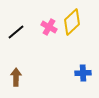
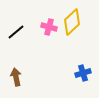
pink cross: rotated 14 degrees counterclockwise
blue cross: rotated 14 degrees counterclockwise
brown arrow: rotated 12 degrees counterclockwise
